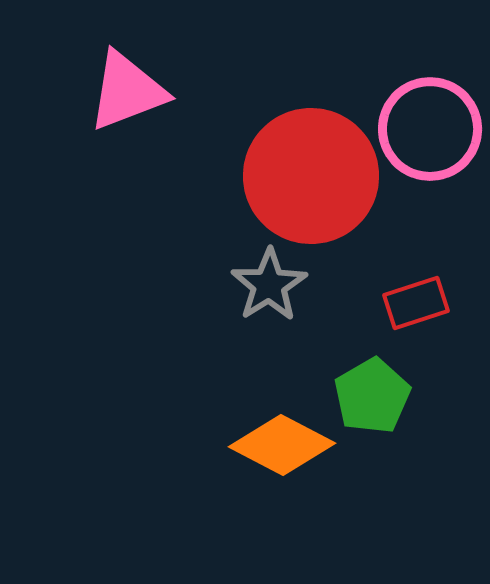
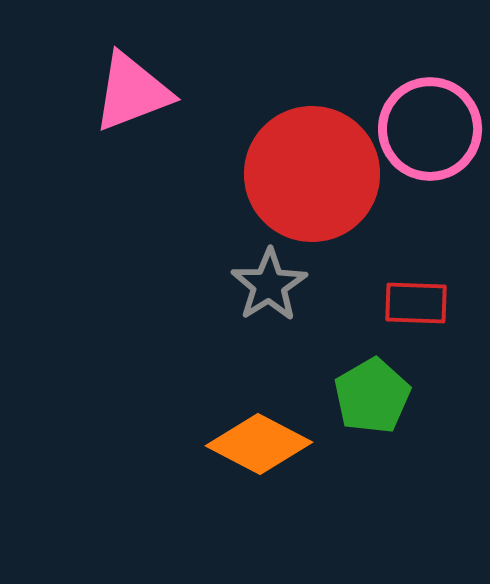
pink triangle: moved 5 px right, 1 px down
red circle: moved 1 px right, 2 px up
red rectangle: rotated 20 degrees clockwise
orange diamond: moved 23 px left, 1 px up
